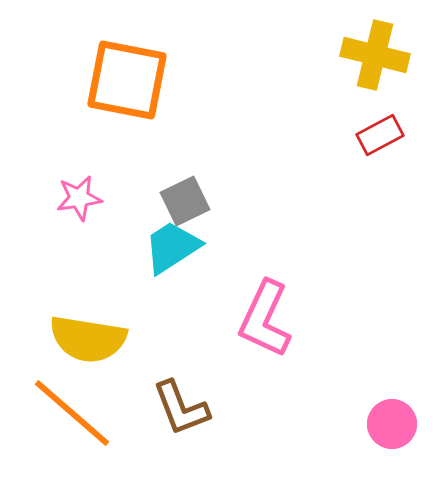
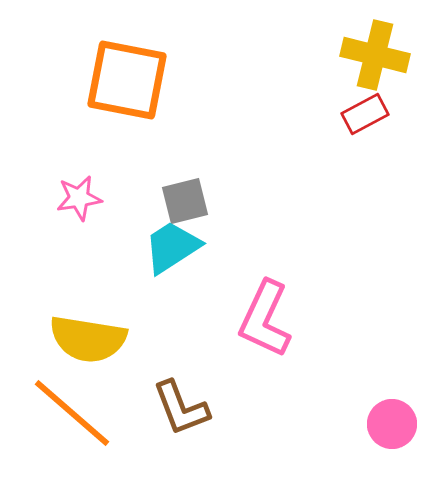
red rectangle: moved 15 px left, 21 px up
gray square: rotated 12 degrees clockwise
